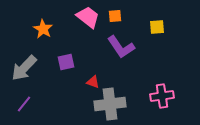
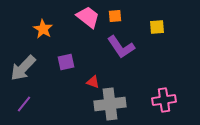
gray arrow: moved 1 px left
pink cross: moved 2 px right, 4 px down
